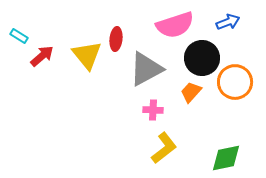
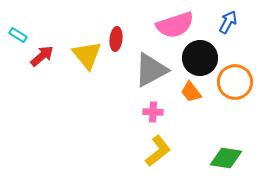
blue arrow: rotated 40 degrees counterclockwise
cyan rectangle: moved 1 px left, 1 px up
black circle: moved 2 px left
gray triangle: moved 5 px right, 1 px down
orange trapezoid: rotated 80 degrees counterclockwise
pink cross: moved 2 px down
yellow L-shape: moved 6 px left, 3 px down
green diamond: rotated 20 degrees clockwise
